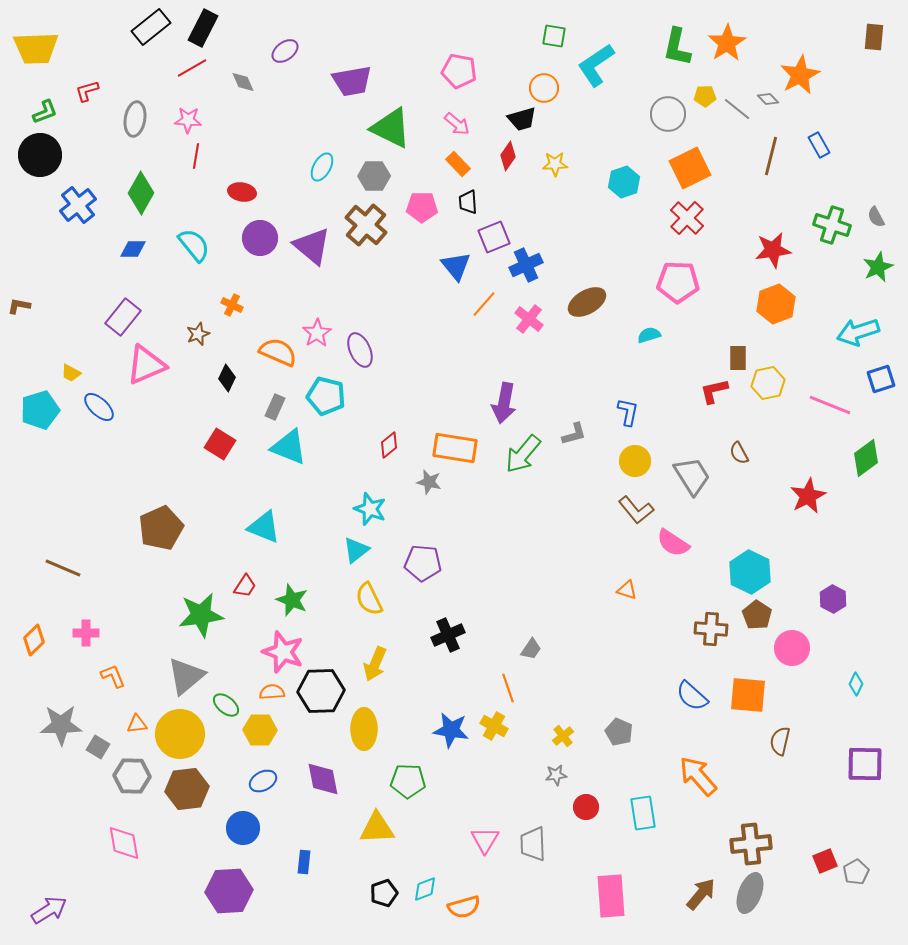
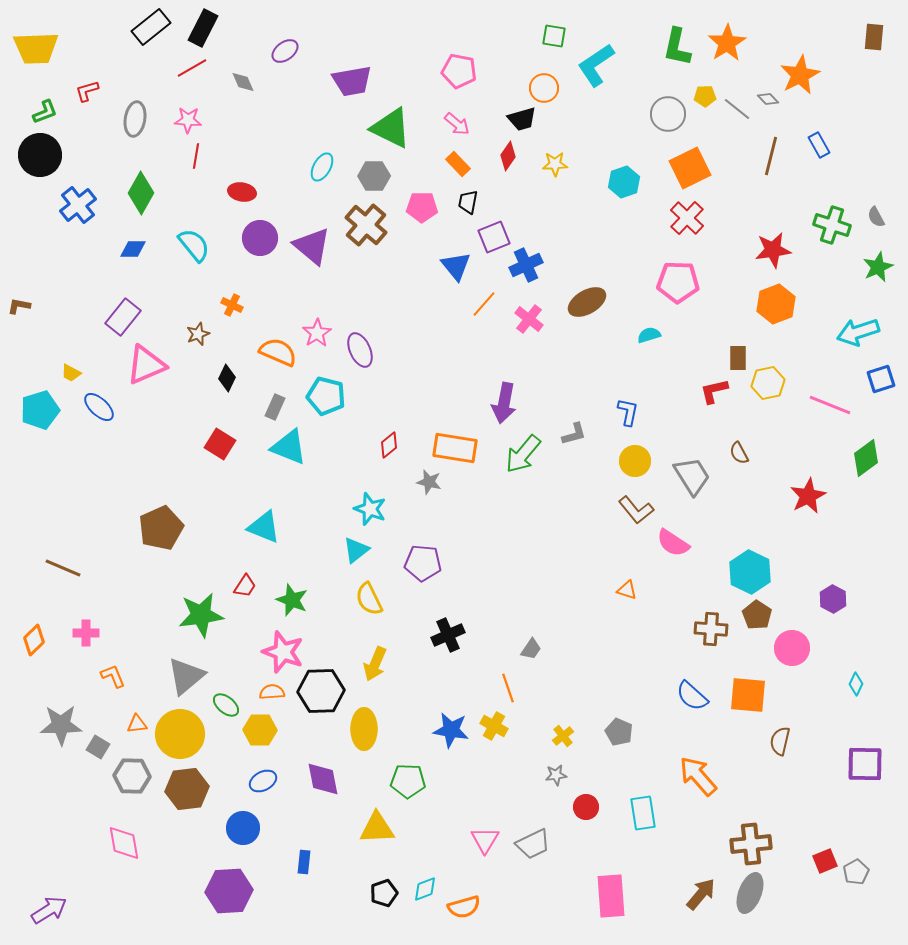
black trapezoid at (468, 202): rotated 15 degrees clockwise
gray trapezoid at (533, 844): rotated 114 degrees counterclockwise
